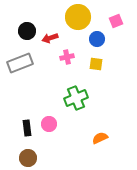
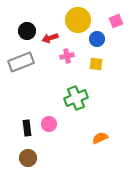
yellow circle: moved 3 px down
pink cross: moved 1 px up
gray rectangle: moved 1 px right, 1 px up
